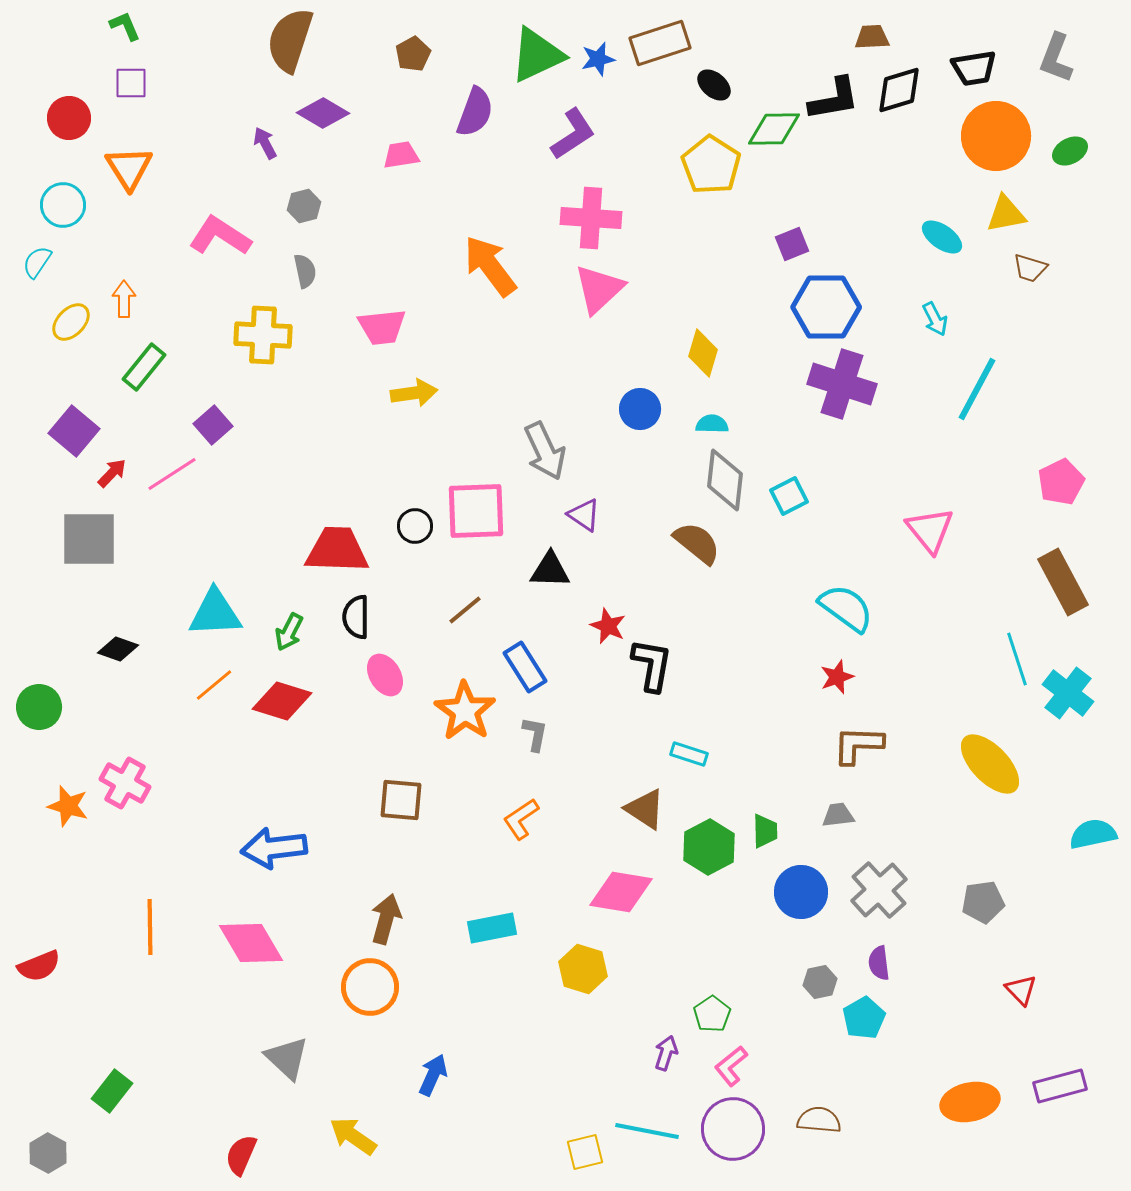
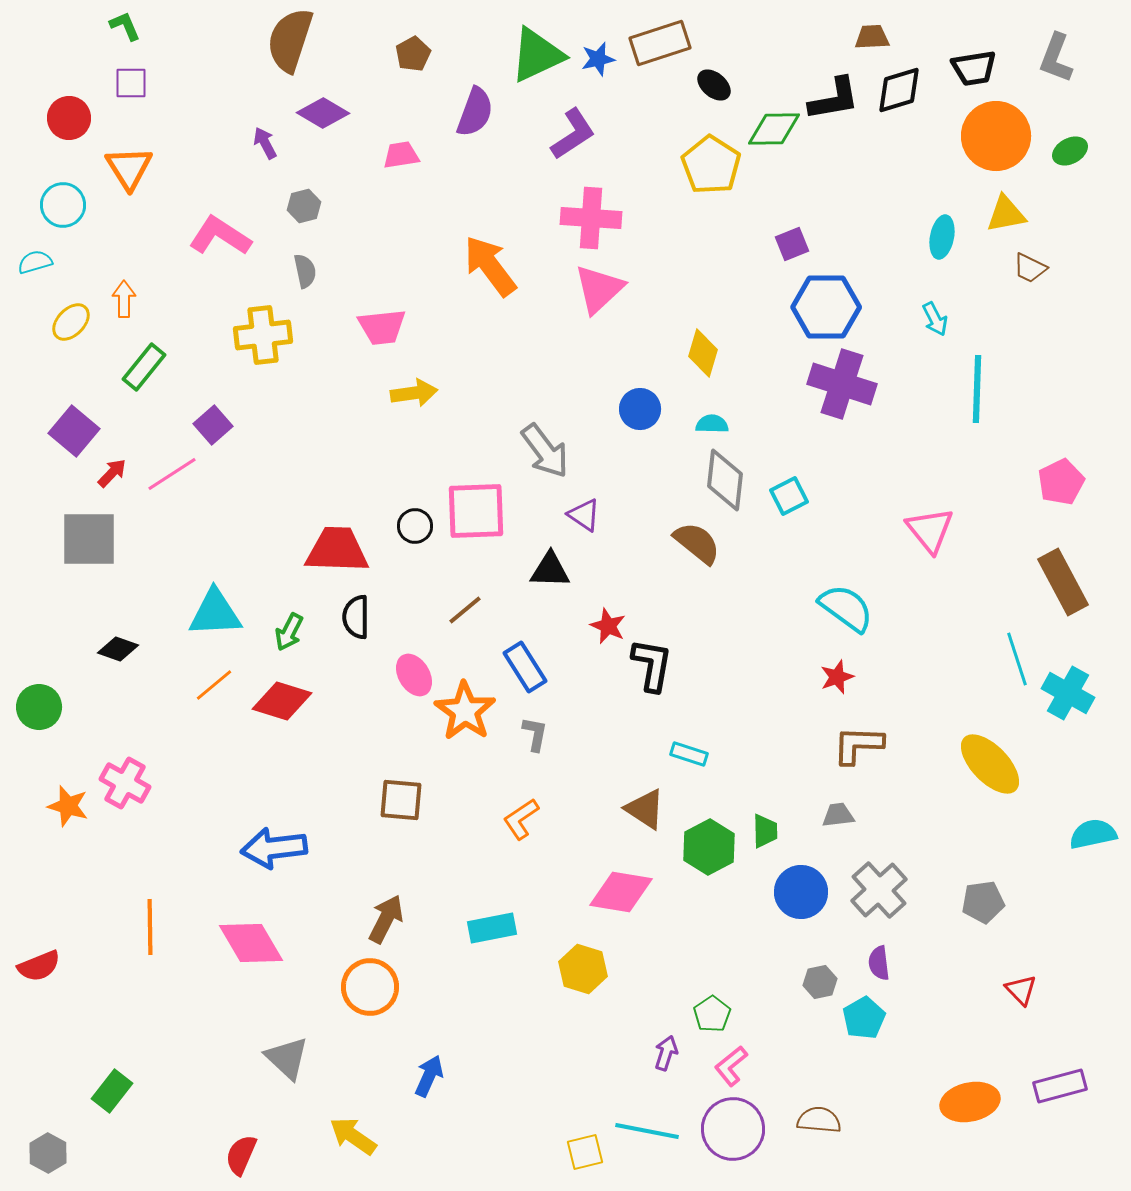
cyan ellipse at (942, 237): rotated 66 degrees clockwise
cyan semicircle at (37, 262): moved 2 px left; rotated 40 degrees clockwise
brown trapezoid at (1030, 268): rotated 9 degrees clockwise
yellow cross at (263, 335): rotated 10 degrees counterclockwise
cyan line at (977, 389): rotated 26 degrees counterclockwise
gray arrow at (545, 451): rotated 12 degrees counterclockwise
pink ellipse at (385, 675): moved 29 px right
cyan cross at (1068, 693): rotated 9 degrees counterclockwise
brown arrow at (386, 919): rotated 12 degrees clockwise
blue arrow at (433, 1075): moved 4 px left, 1 px down
